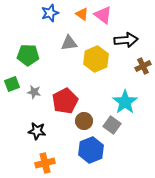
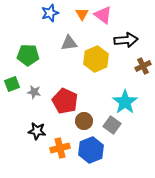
orange triangle: rotated 24 degrees clockwise
red pentagon: rotated 20 degrees counterclockwise
orange cross: moved 15 px right, 15 px up
